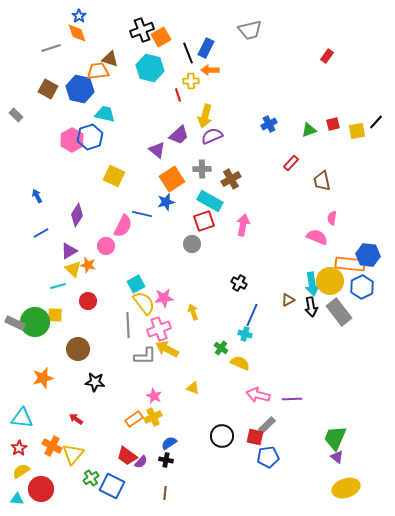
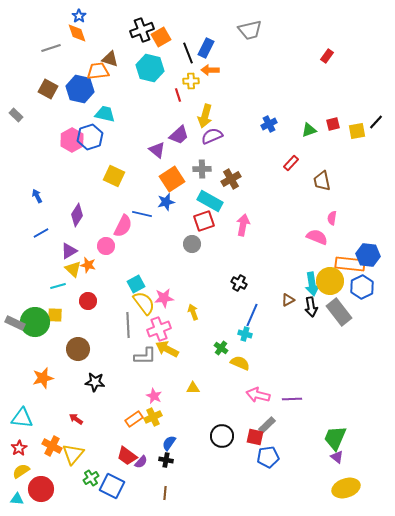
yellow triangle at (193, 388): rotated 24 degrees counterclockwise
blue semicircle at (169, 443): rotated 21 degrees counterclockwise
